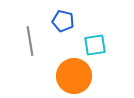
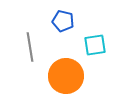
gray line: moved 6 px down
orange circle: moved 8 px left
